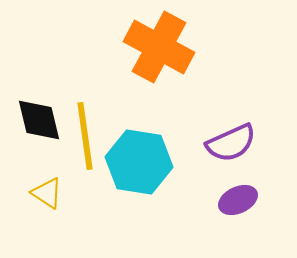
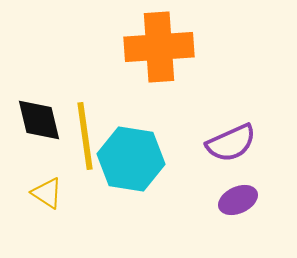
orange cross: rotated 32 degrees counterclockwise
cyan hexagon: moved 8 px left, 3 px up
